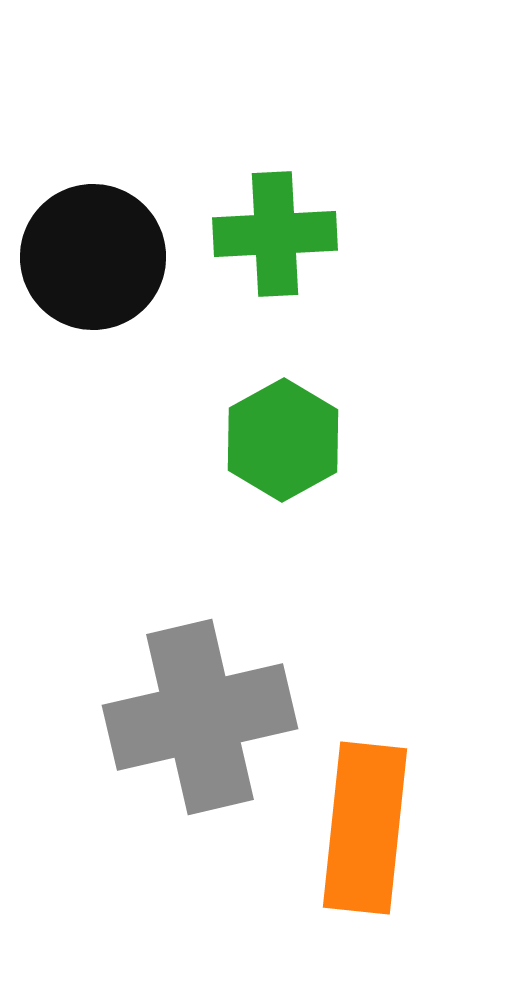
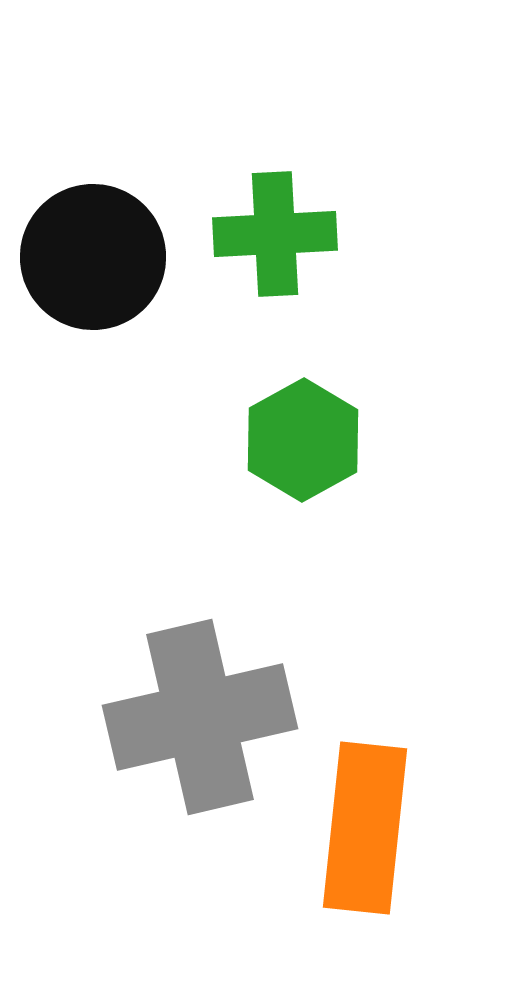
green hexagon: moved 20 px right
